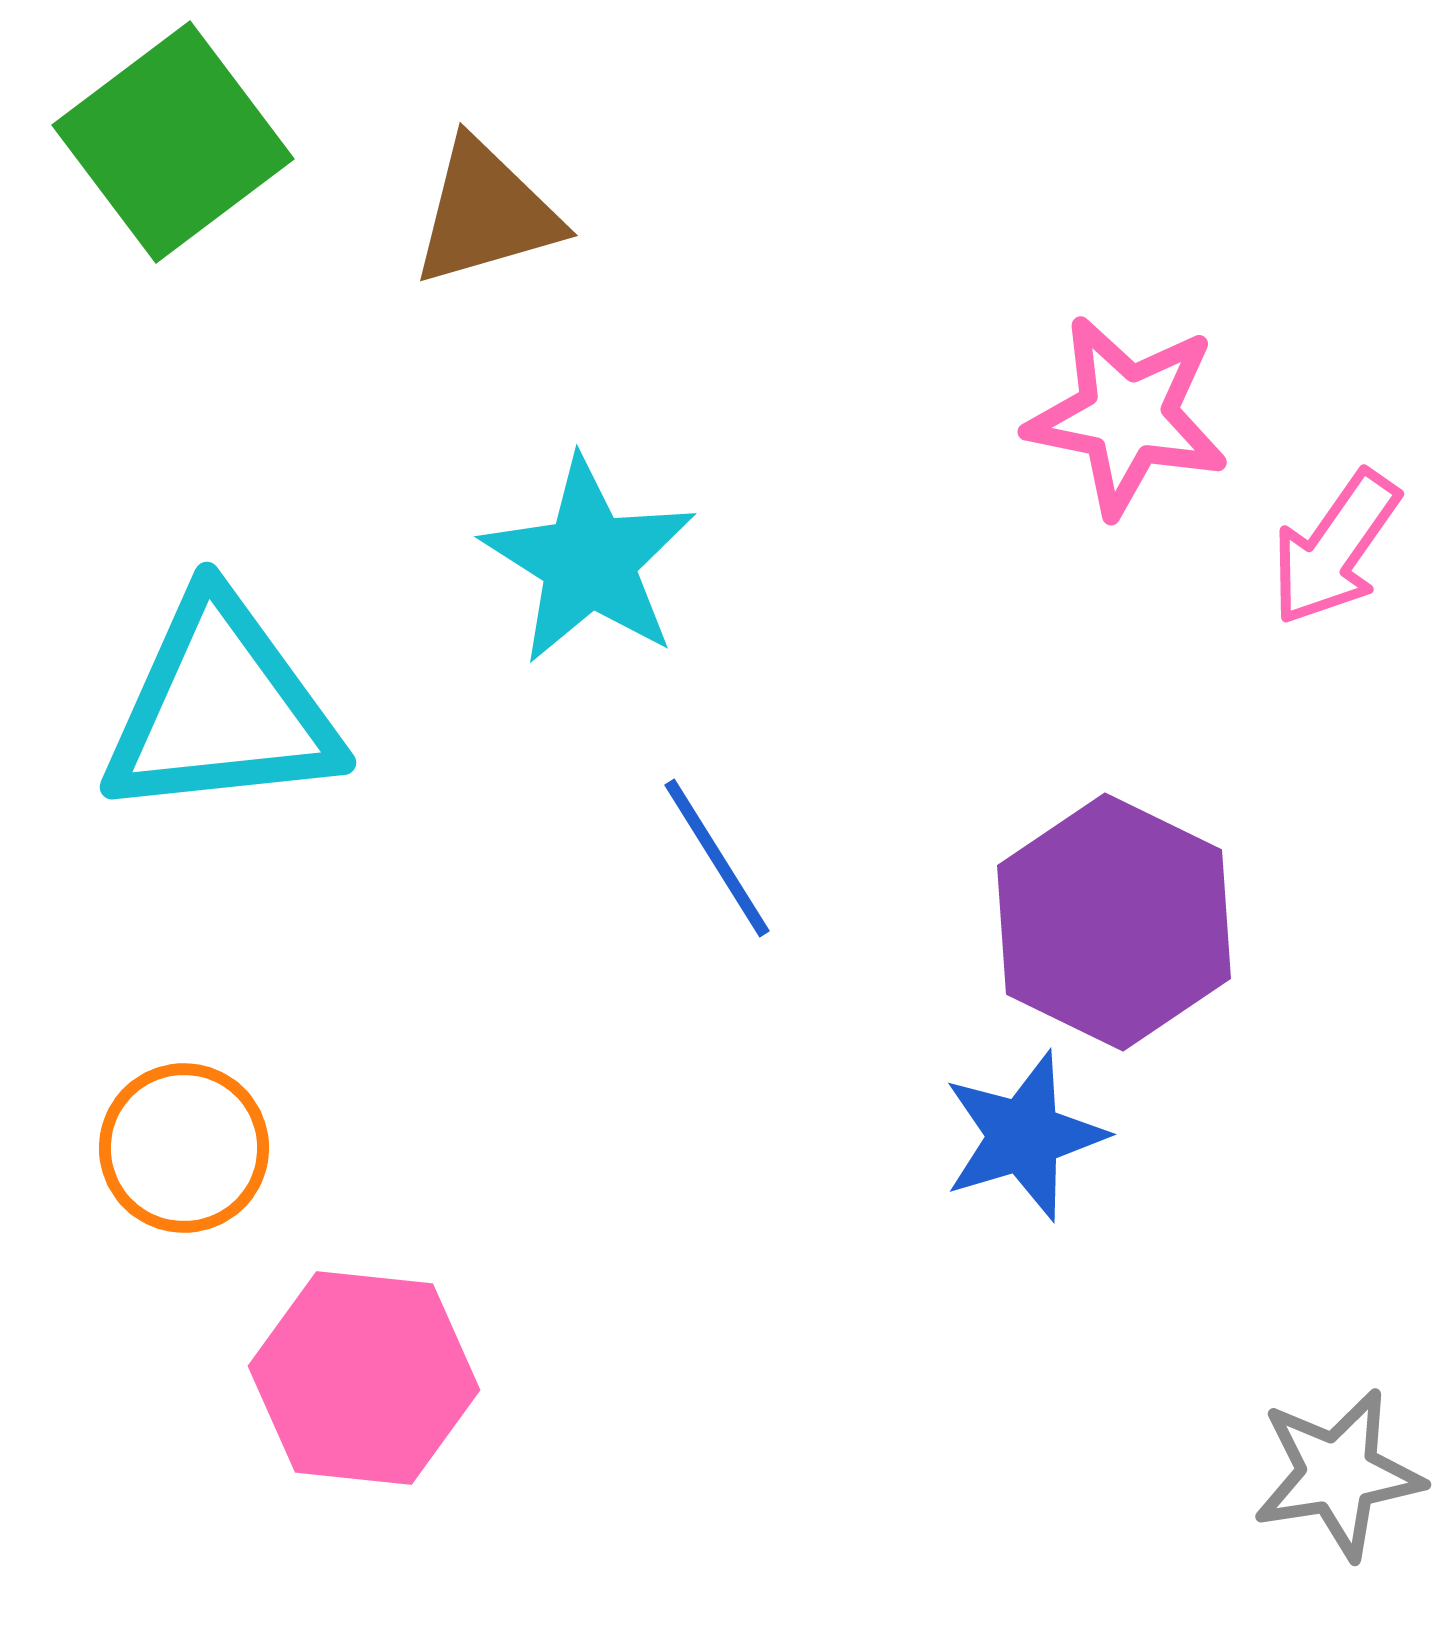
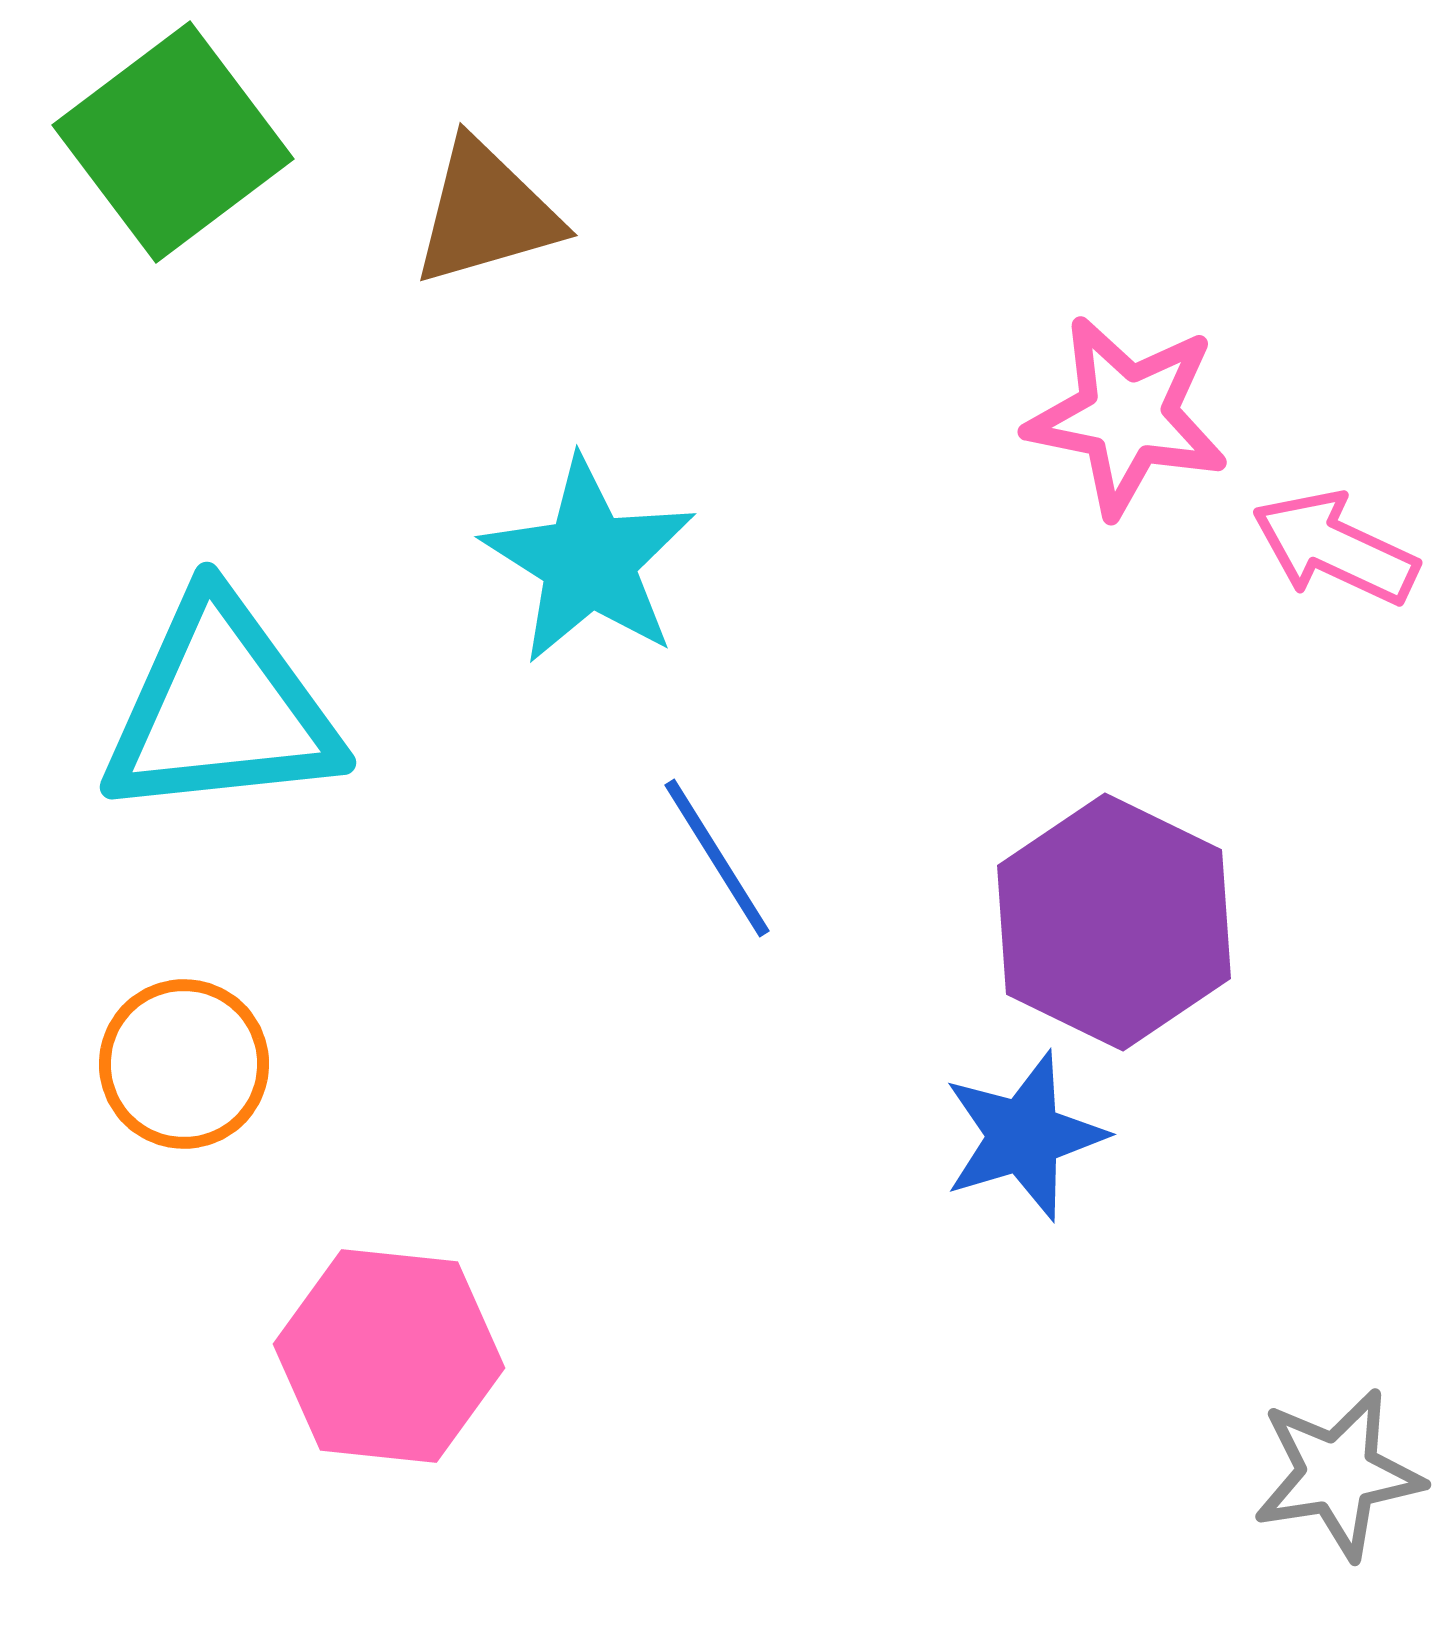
pink arrow: rotated 80 degrees clockwise
orange circle: moved 84 px up
pink hexagon: moved 25 px right, 22 px up
